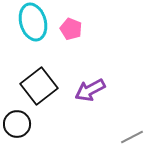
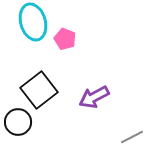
pink pentagon: moved 6 px left, 10 px down
black square: moved 4 px down
purple arrow: moved 4 px right, 7 px down
black circle: moved 1 px right, 2 px up
